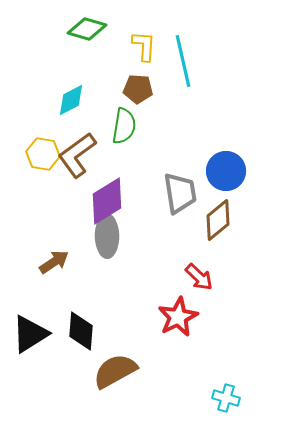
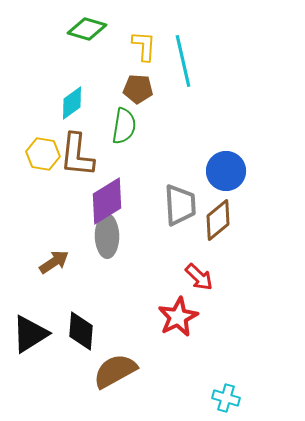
cyan diamond: moved 1 px right, 3 px down; rotated 8 degrees counterclockwise
brown L-shape: rotated 48 degrees counterclockwise
gray trapezoid: moved 12 px down; rotated 6 degrees clockwise
